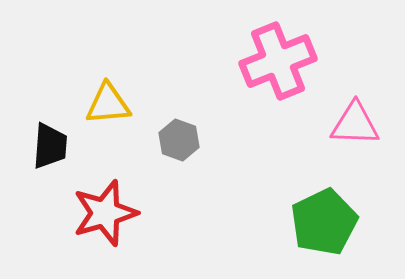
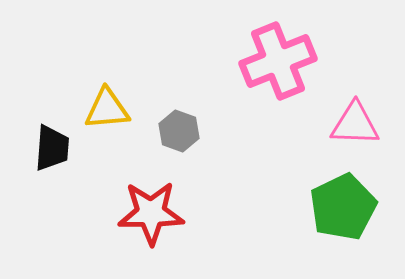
yellow triangle: moved 1 px left, 5 px down
gray hexagon: moved 9 px up
black trapezoid: moved 2 px right, 2 px down
red star: moved 46 px right; rotated 16 degrees clockwise
green pentagon: moved 19 px right, 15 px up
